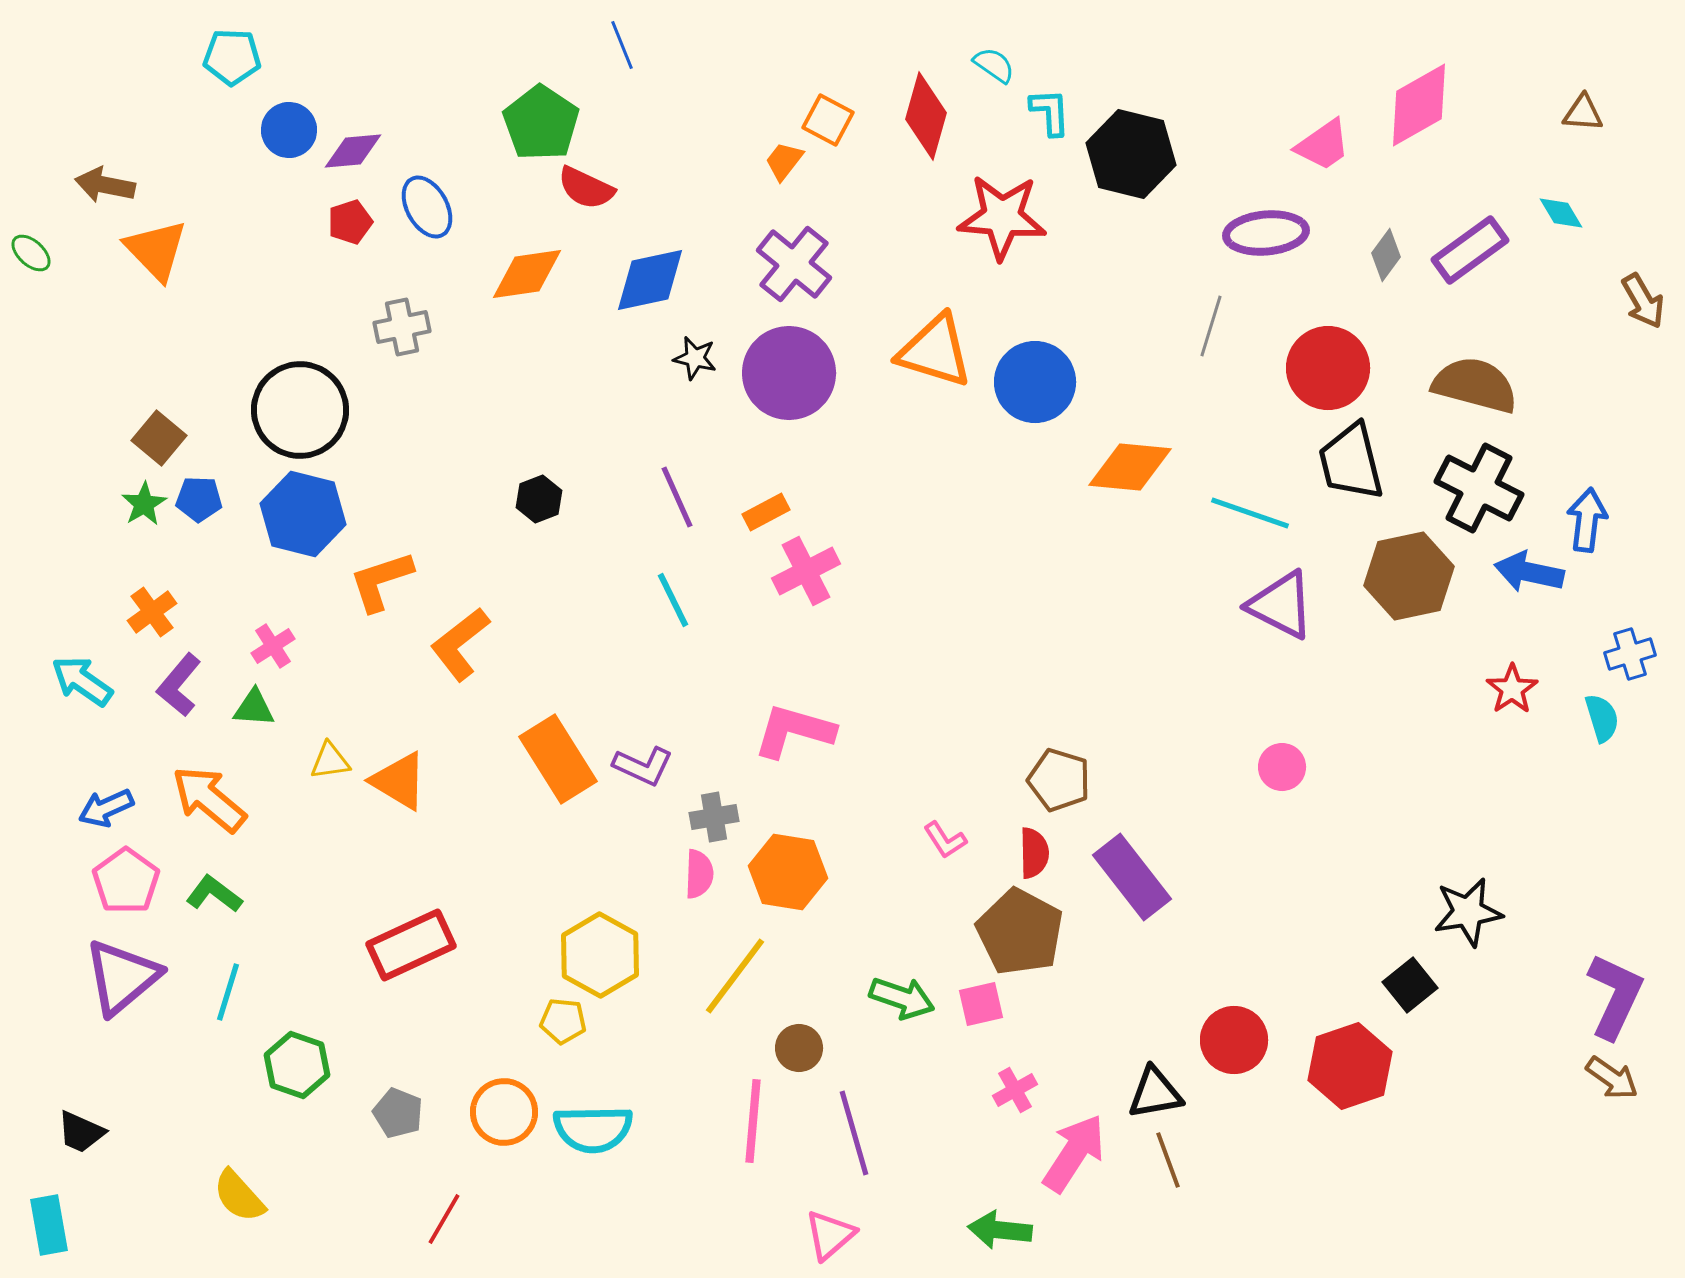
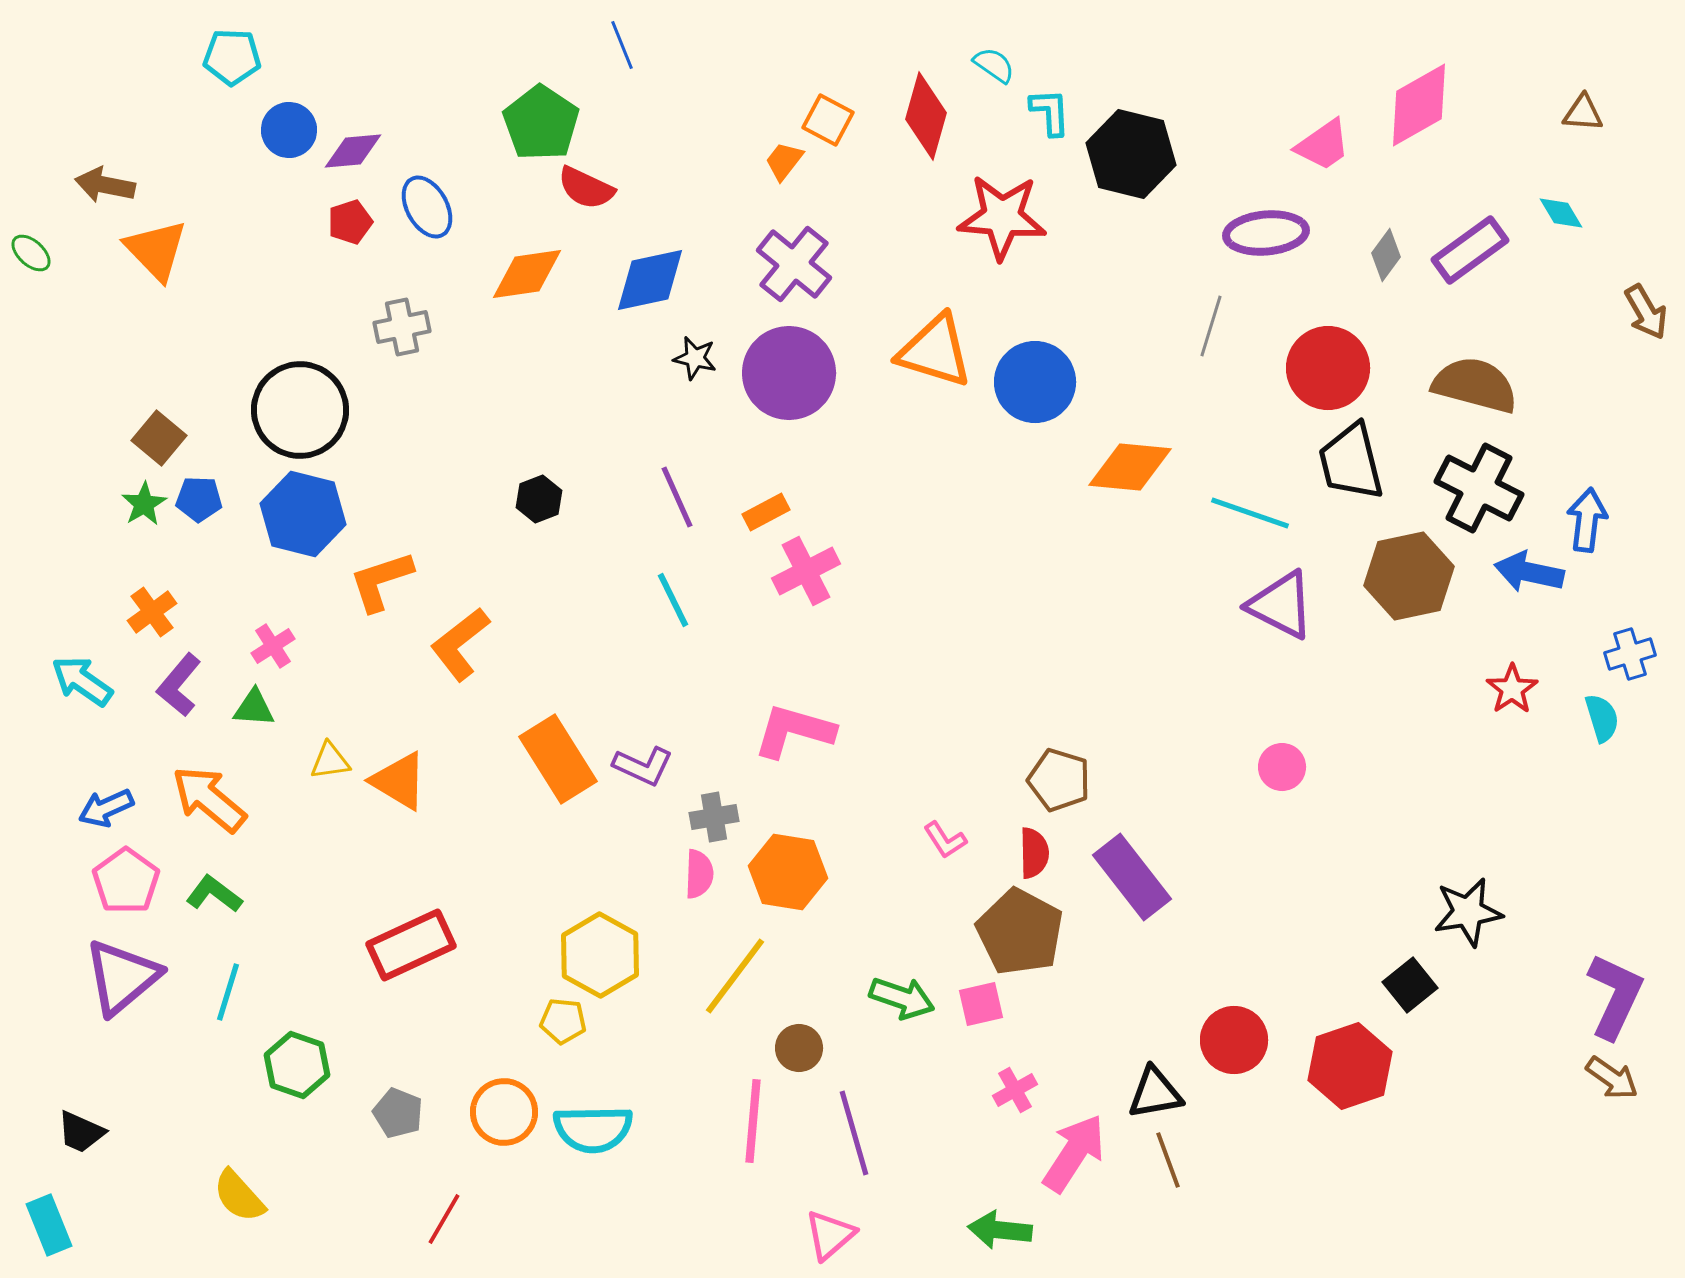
brown arrow at (1643, 301): moved 3 px right, 11 px down
cyan rectangle at (49, 1225): rotated 12 degrees counterclockwise
